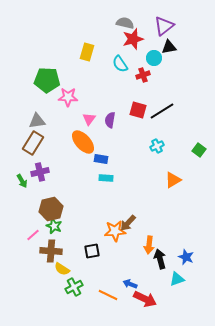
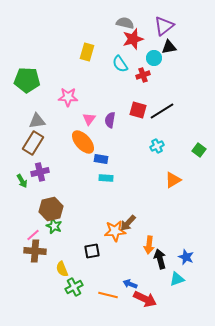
green pentagon: moved 20 px left
brown cross: moved 16 px left
yellow semicircle: rotated 35 degrees clockwise
orange line: rotated 12 degrees counterclockwise
